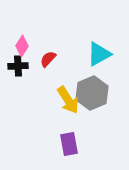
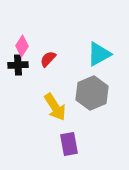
black cross: moved 1 px up
yellow arrow: moved 13 px left, 7 px down
